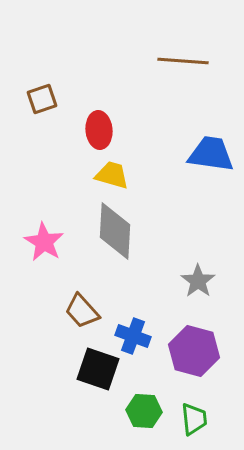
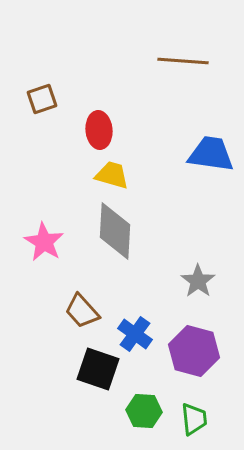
blue cross: moved 2 px right, 2 px up; rotated 16 degrees clockwise
